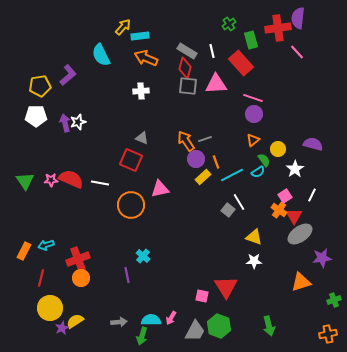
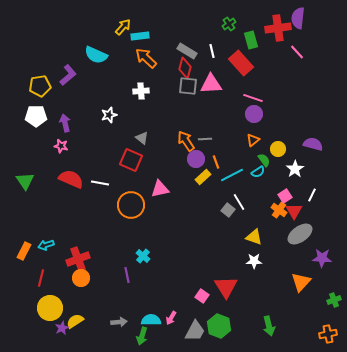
cyan semicircle at (101, 55): moved 5 px left; rotated 40 degrees counterclockwise
orange arrow at (146, 58): rotated 20 degrees clockwise
pink triangle at (216, 84): moved 5 px left
white star at (78, 122): moved 31 px right, 7 px up
gray triangle at (142, 138): rotated 16 degrees clockwise
gray line at (205, 139): rotated 16 degrees clockwise
pink star at (51, 180): moved 10 px right, 34 px up; rotated 16 degrees clockwise
red triangle at (294, 216): moved 5 px up
purple star at (322, 258): rotated 12 degrees clockwise
orange triangle at (301, 282): rotated 30 degrees counterclockwise
pink square at (202, 296): rotated 24 degrees clockwise
